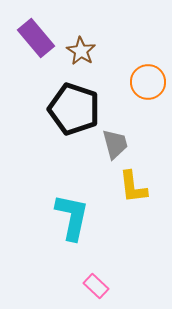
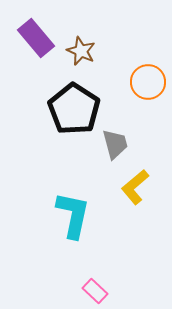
brown star: rotated 8 degrees counterclockwise
black pentagon: rotated 15 degrees clockwise
yellow L-shape: moved 2 px right; rotated 57 degrees clockwise
cyan L-shape: moved 1 px right, 2 px up
pink rectangle: moved 1 px left, 5 px down
